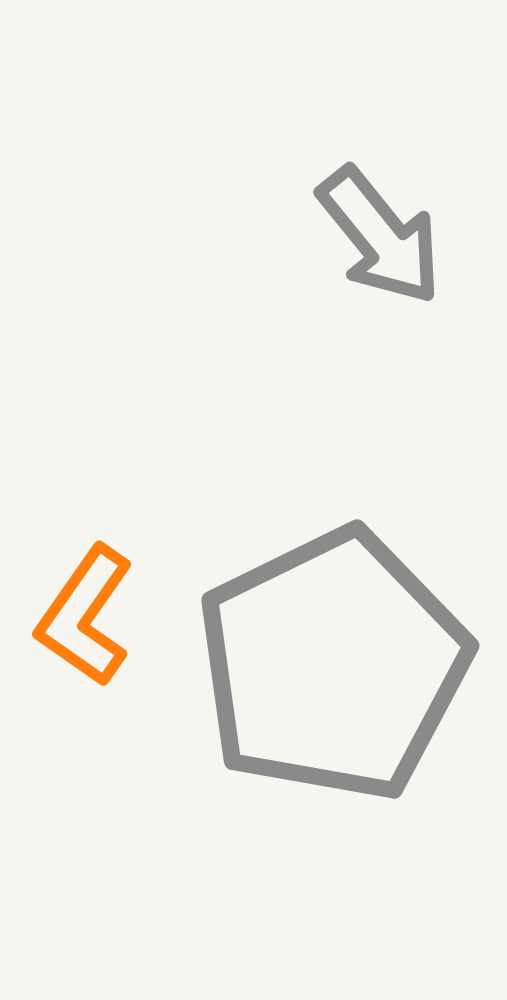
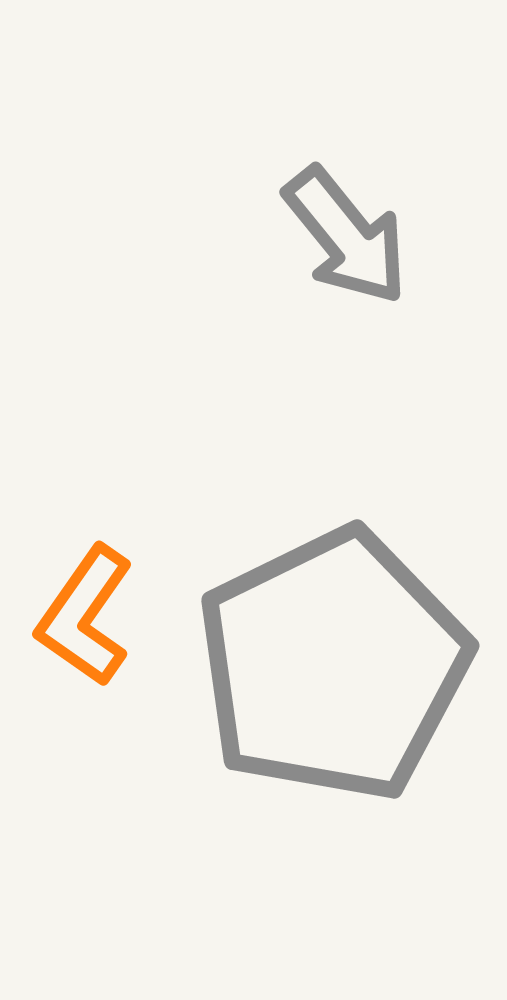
gray arrow: moved 34 px left
